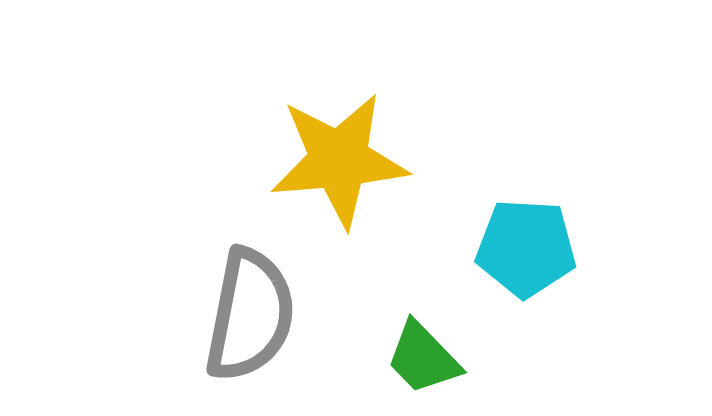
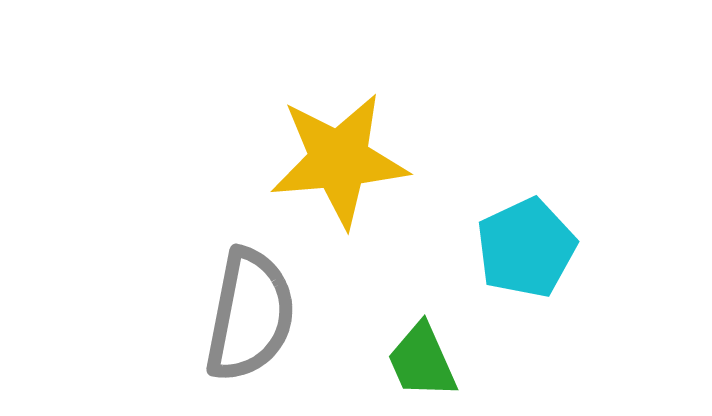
cyan pentagon: rotated 28 degrees counterclockwise
green trapezoid: moved 1 px left, 3 px down; rotated 20 degrees clockwise
